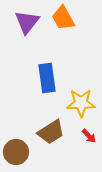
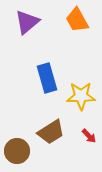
orange trapezoid: moved 14 px right, 2 px down
purple triangle: rotated 12 degrees clockwise
blue rectangle: rotated 8 degrees counterclockwise
yellow star: moved 7 px up
brown circle: moved 1 px right, 1 px up
